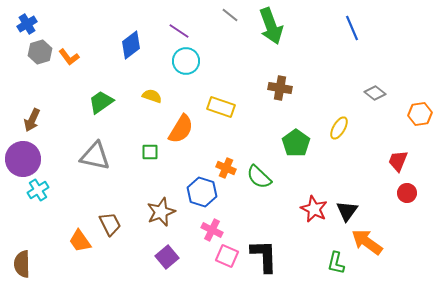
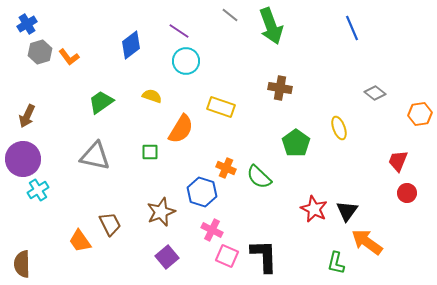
brown arrow: moved 5 px left, 4 px up
yellow ellipse: rotated 50 degrees counterclockwise
